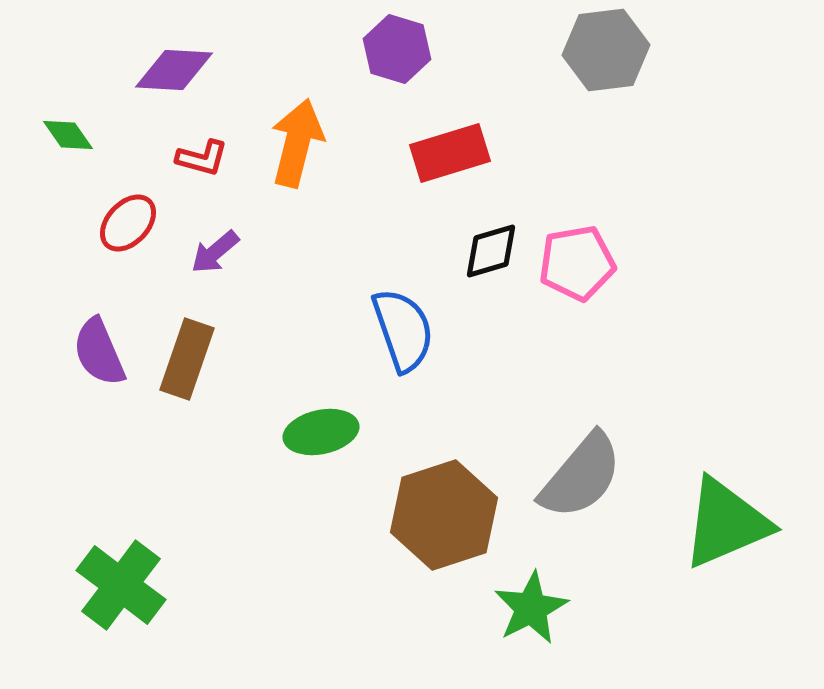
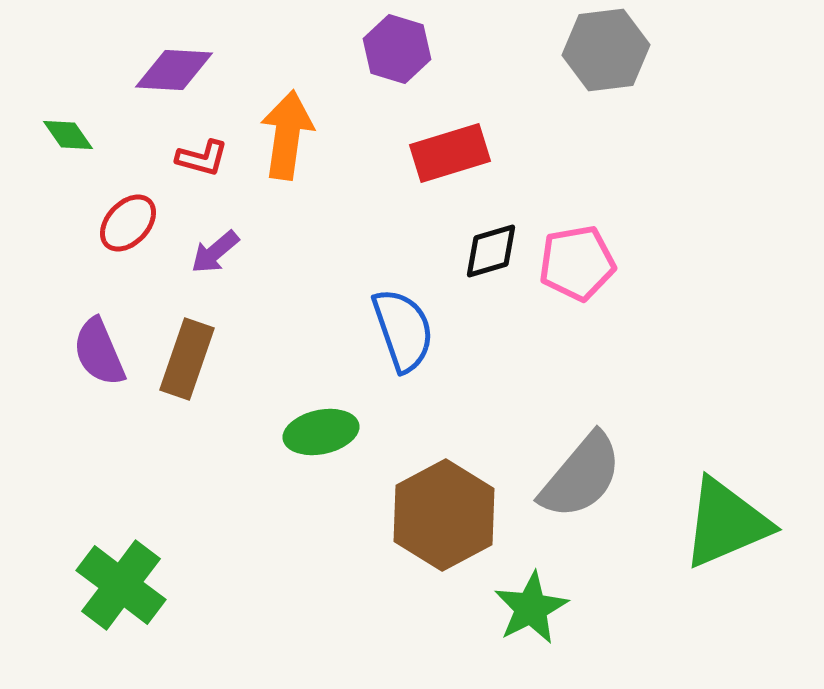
orange arrow: moved 10 px left, 8 px up; rotated 6 degrees counterclockwise
brown hexagon: rotated 10 degrees counterclockwise
